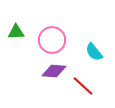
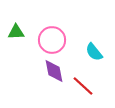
purple diamond: rotated 75 degrees clockwise
